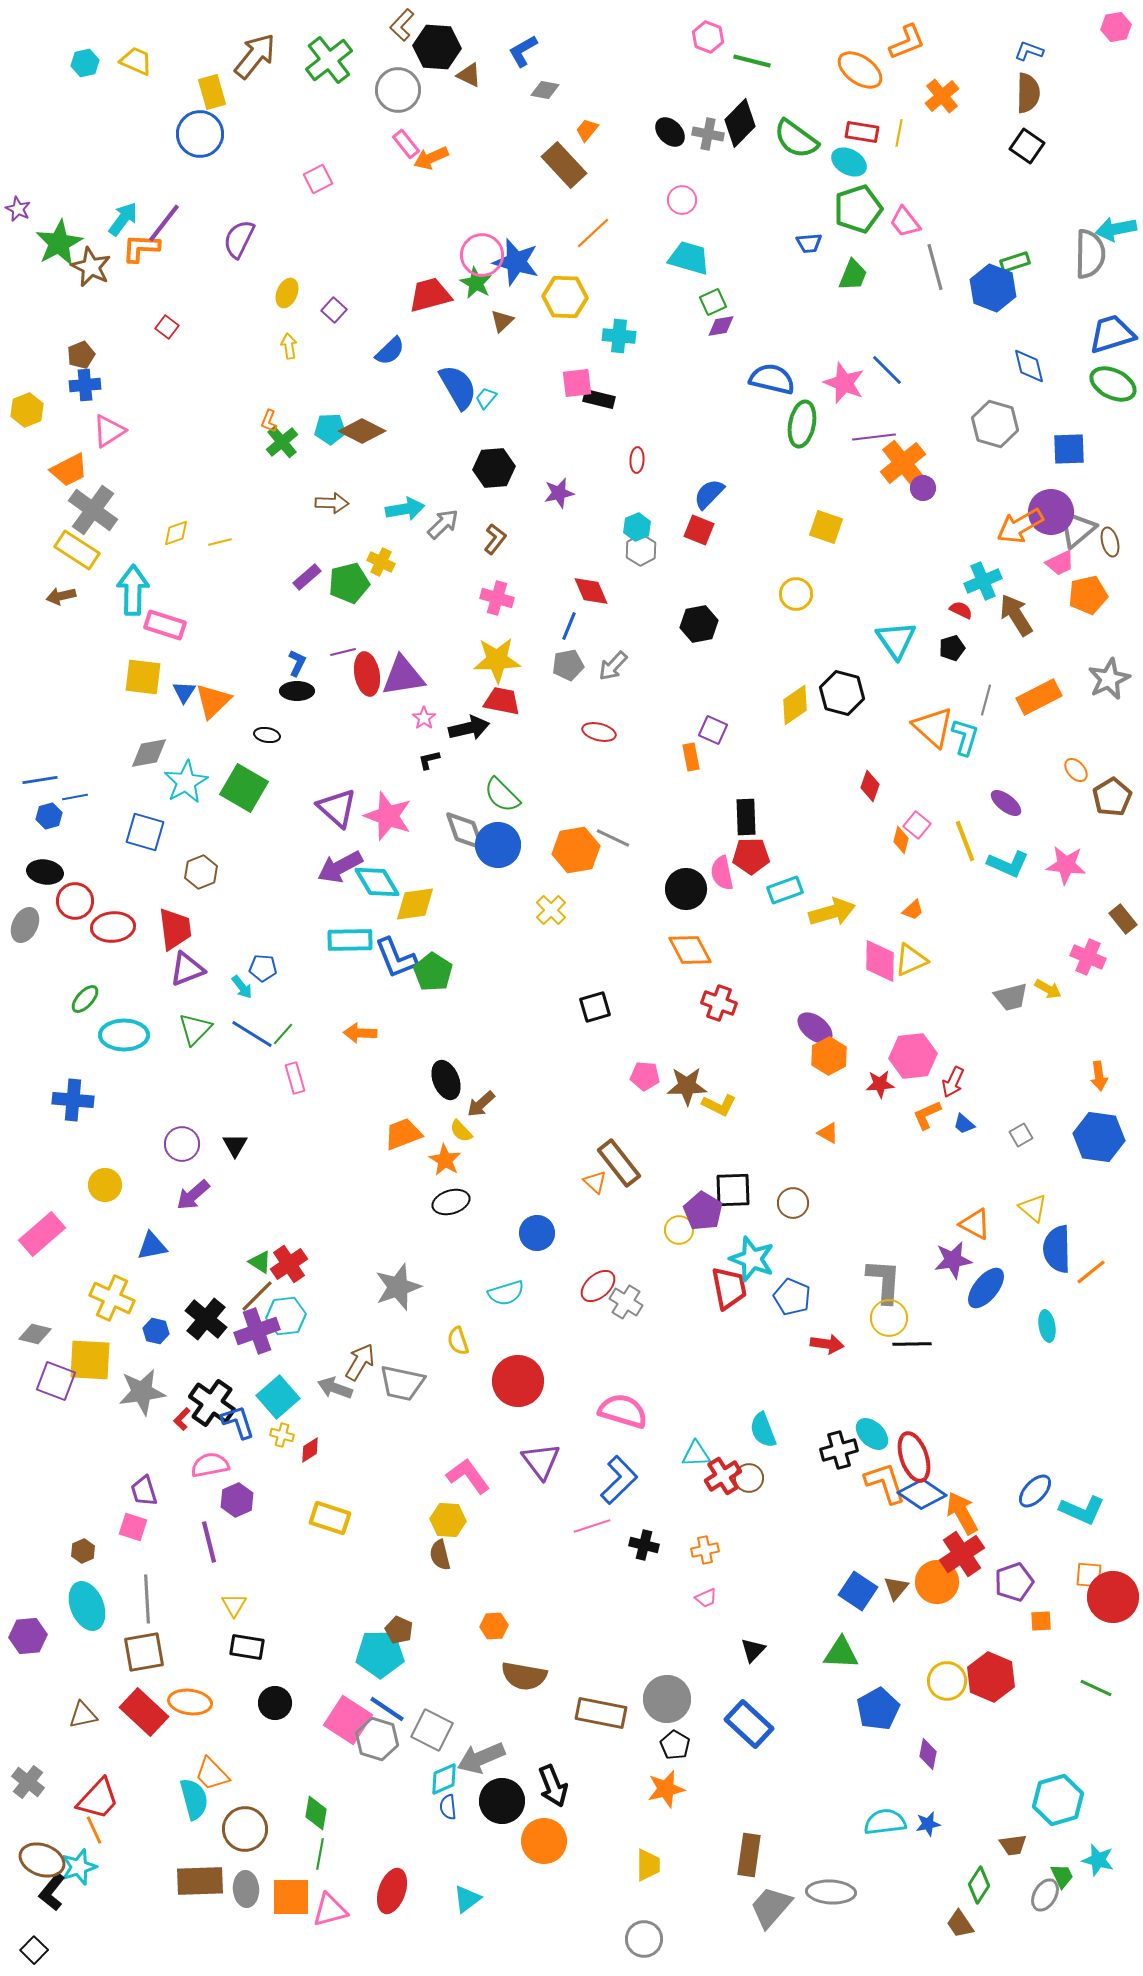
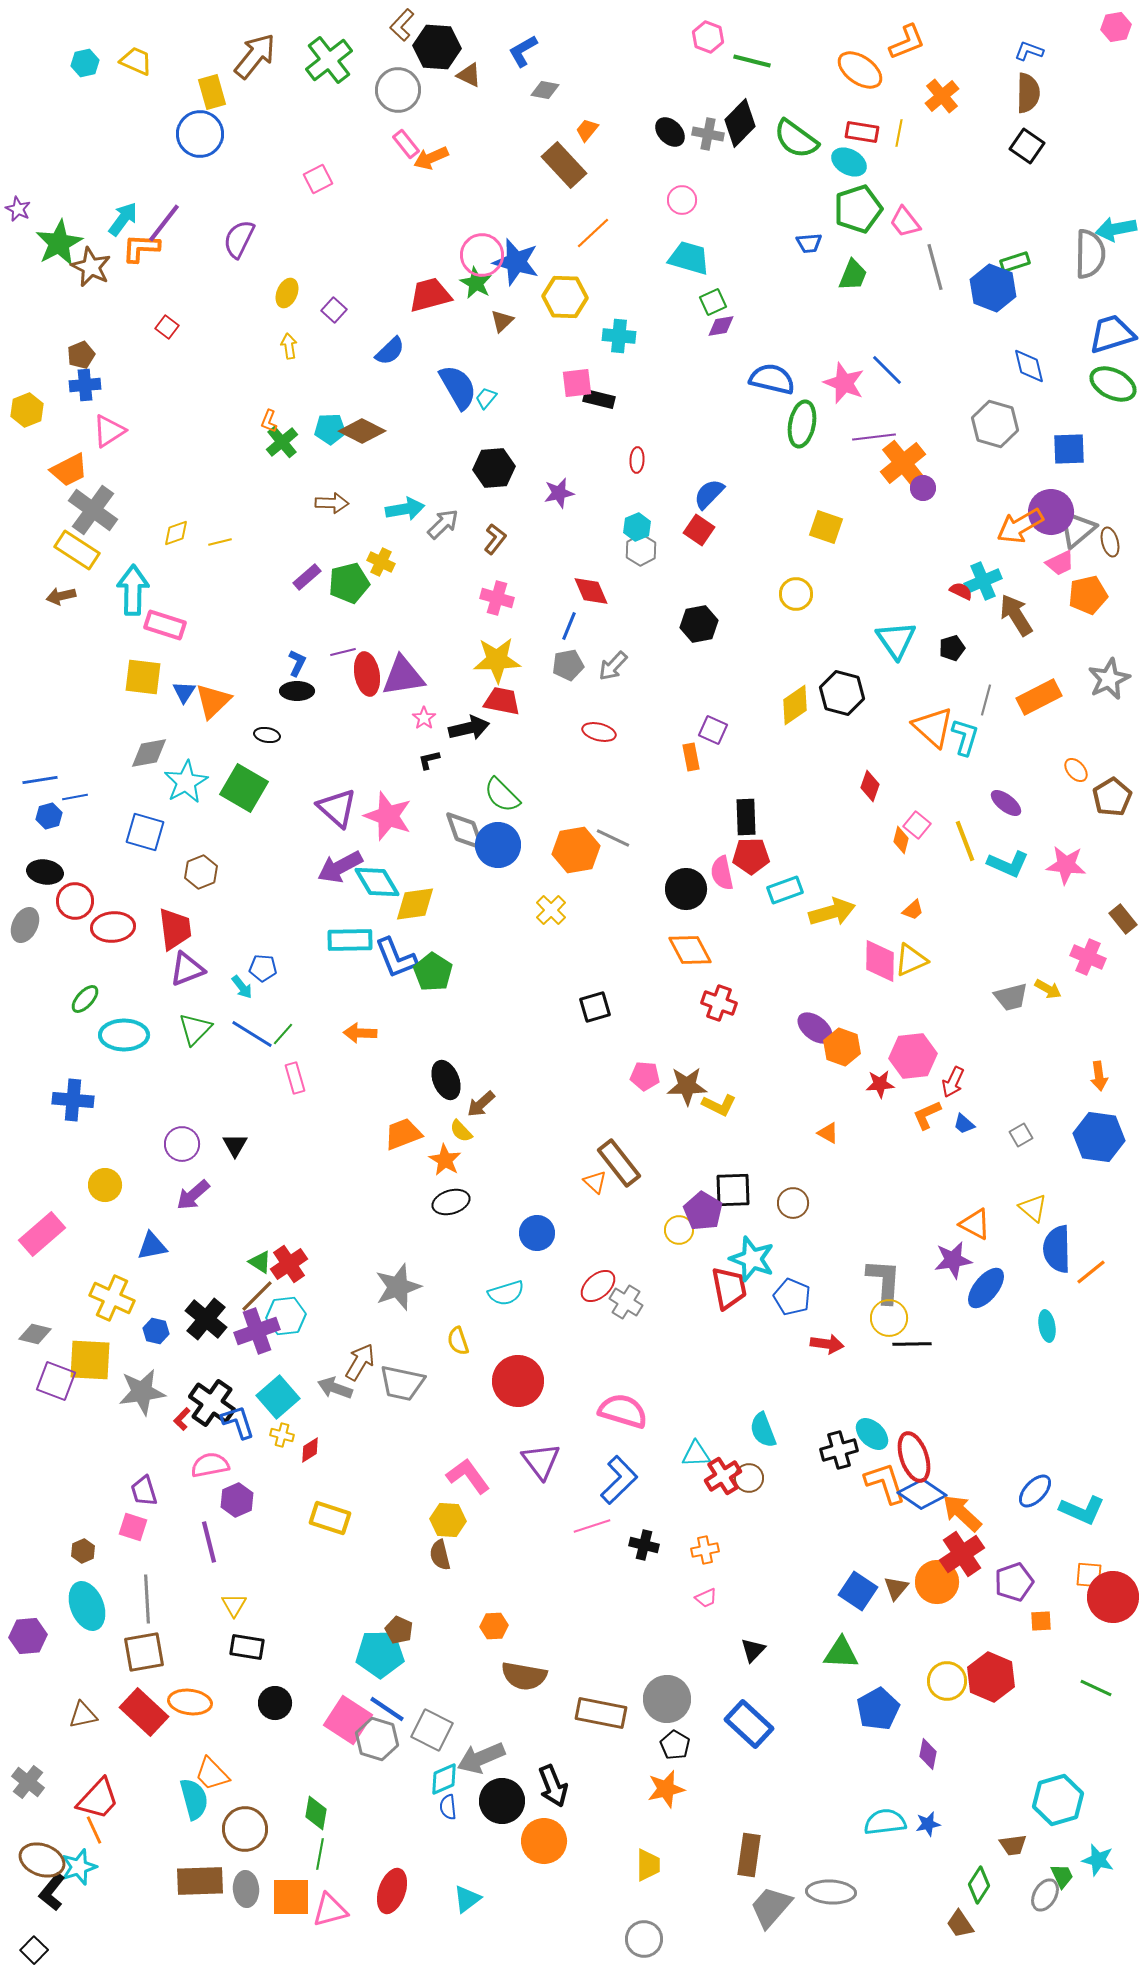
red square at (699, 530): rotated 12 degrees clockwise
red semicircle at (961, 610): moved 19 px up
orange hexagon at (829, 1056): moved 13 px right, 9 px up; rotated 12 degrees counterclockwise
orange arrow at (962, 1513): rotated 18 degrees counterclockwise
